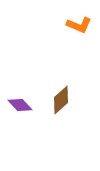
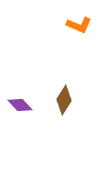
brown diamond: moved 3 px right; rotated 16 degrees counterclockwise
